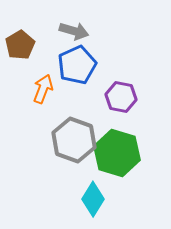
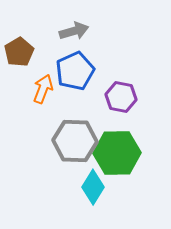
gray arrow: rotated 32 degrees counterclockwise
brown pentagon: moved 1 px left, 7 px down
blue pentagon: moved 2 px left, 6 px down
gray hexagon: moved 1 px right, 1 px down; rotated 18 degrees counterclockwise
green hexagon: rotated 18 degrees counterclockwise
cyan diamond: moved 12 px up
